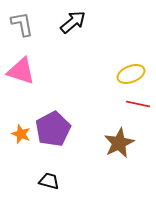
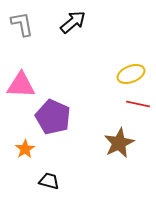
pink triangle: moved 14 px down; rotated 16 degrees counterclockwise
purple pentagon: moved 12 px up; rotated 20 degrees counterclockwise
orange star: moved 4 px right, 15 px down; rotated 18 degrees clockwise
